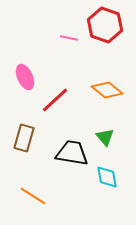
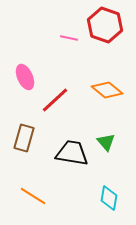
green triangle: moved 1 px right, 5 px down
cyan diamond: moved 2 px right, 21 px down; rotated 20 degrees clockwise
